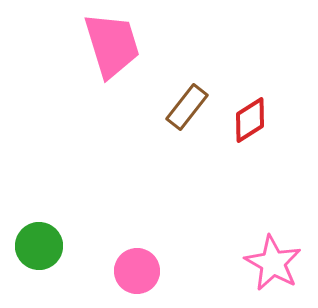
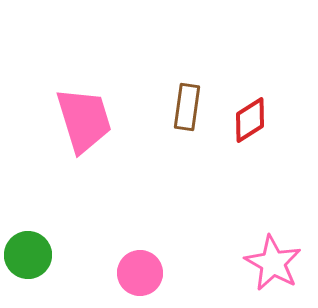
pink trapezoid: moved 28 px left, 75 px down
brown rectangle: rotated 30 degrees counterclockwise
green circle: moved 11 px left, 9 px down
pink circle: moved 3 px right, 2 px down
